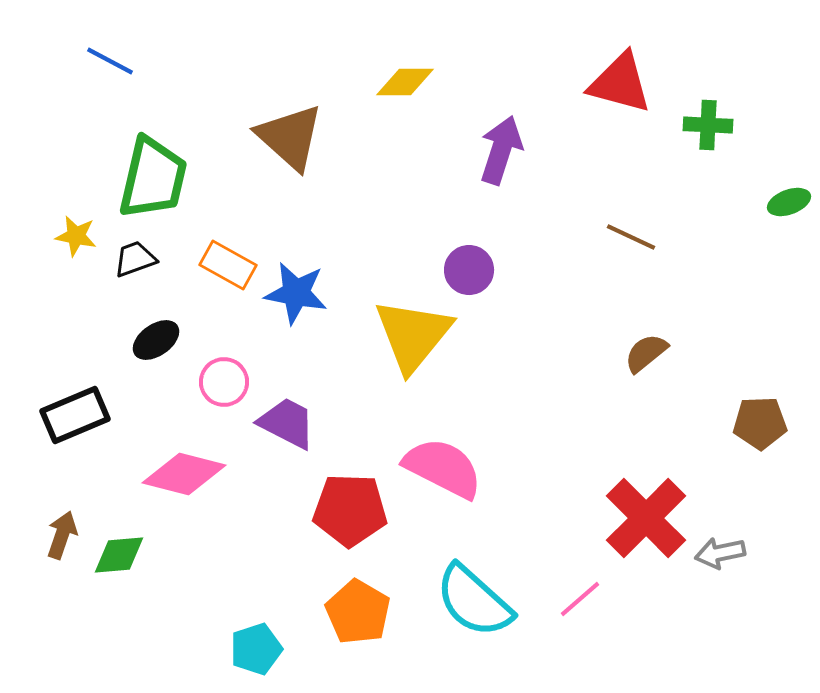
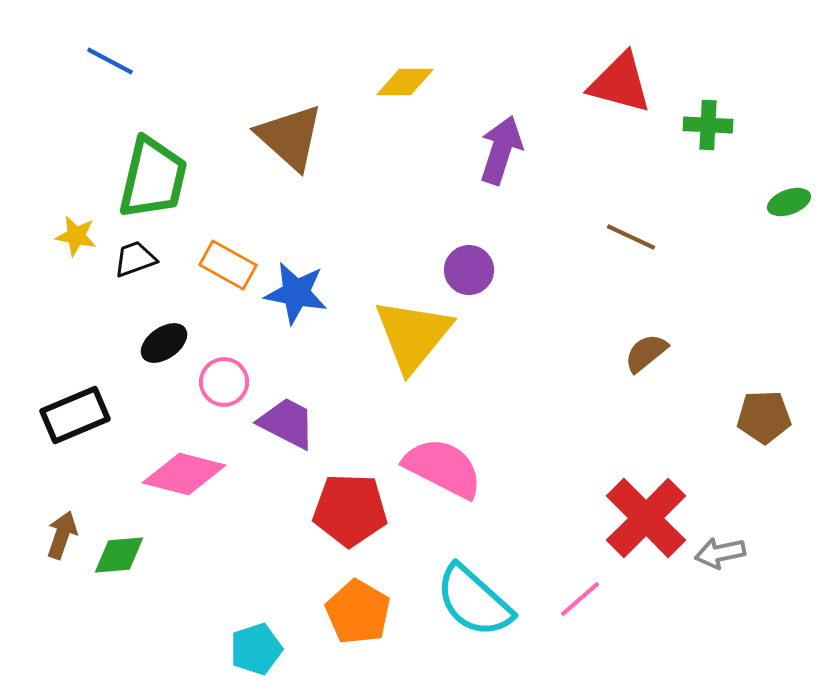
black ellipse: moved 8 px right, 3 px down
brown pentagon: moved 4 px right, 6 px up
